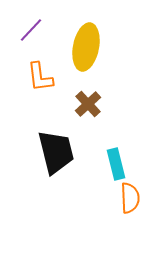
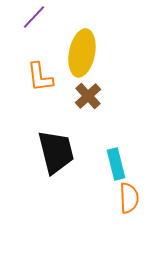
purple line: moved 3 px right, 13 px up
yellow ellipse: moved 4 px left, 6 px down
brown cross: moved 8 px up
orange semicircle: moved 1 px left
